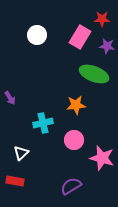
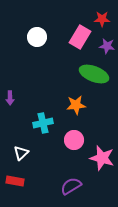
white circle: moved 2 px down
purple arrow: rotated 32 degrees clockwise
